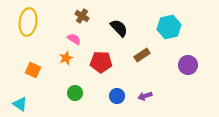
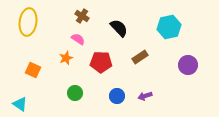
pink semicircle: moved 4 px right
brown rectangle: moved 2 px left, 2 px down
